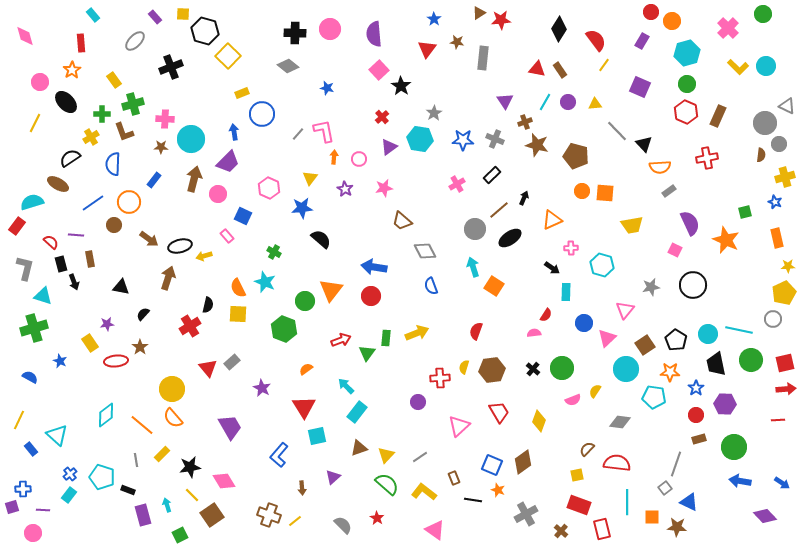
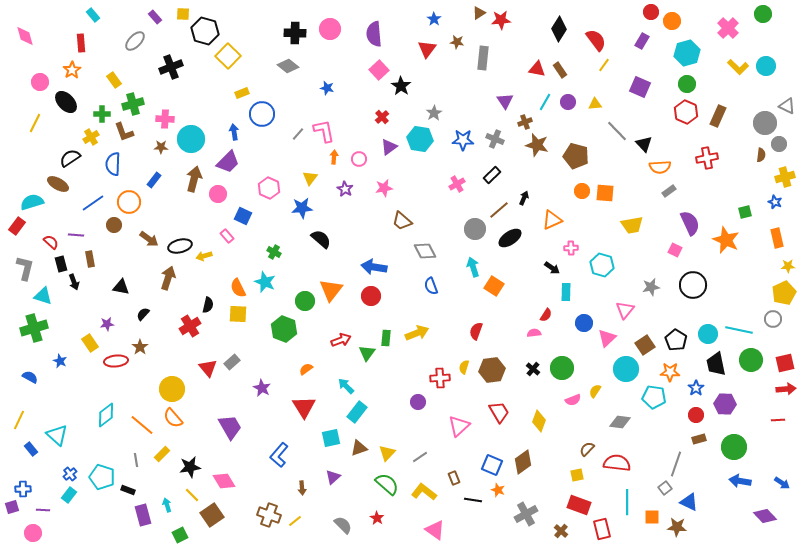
cyan square at (317, 436): moved 14 px right, 2 px down
yellow triangle at (386, 455): moved 1 px right, 2 px up
